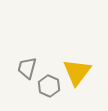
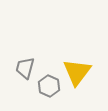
gray trapezoid: moved 2 px left
